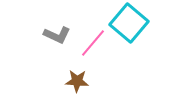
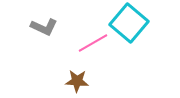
gray L-shape: moved 13 px left, 8 px up
pink line: rotated 20 degrees clockwise
